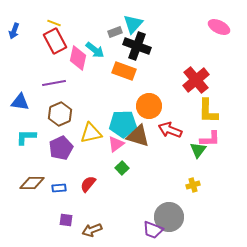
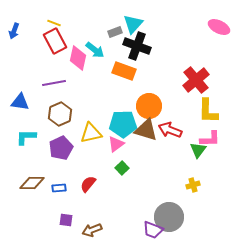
brown triangle: moved 8 px right, 6 px up
